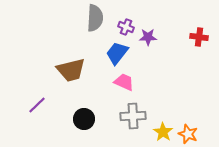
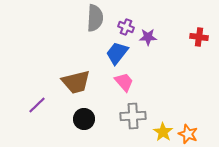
brown trapezoid: moved 5 px right, 12 px down
pink trapezoid: rotated 25 degrees clockwise
